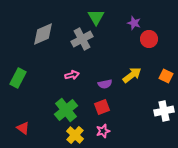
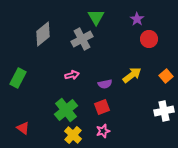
purple star: moved 3 px right, 4 px up; rotated 16 degrees clockwise
gray diamond: rotated 15 degrees counterclockwise
orange square: rotated 24 degrees clockwise
yellow cross: moved 2 px left
